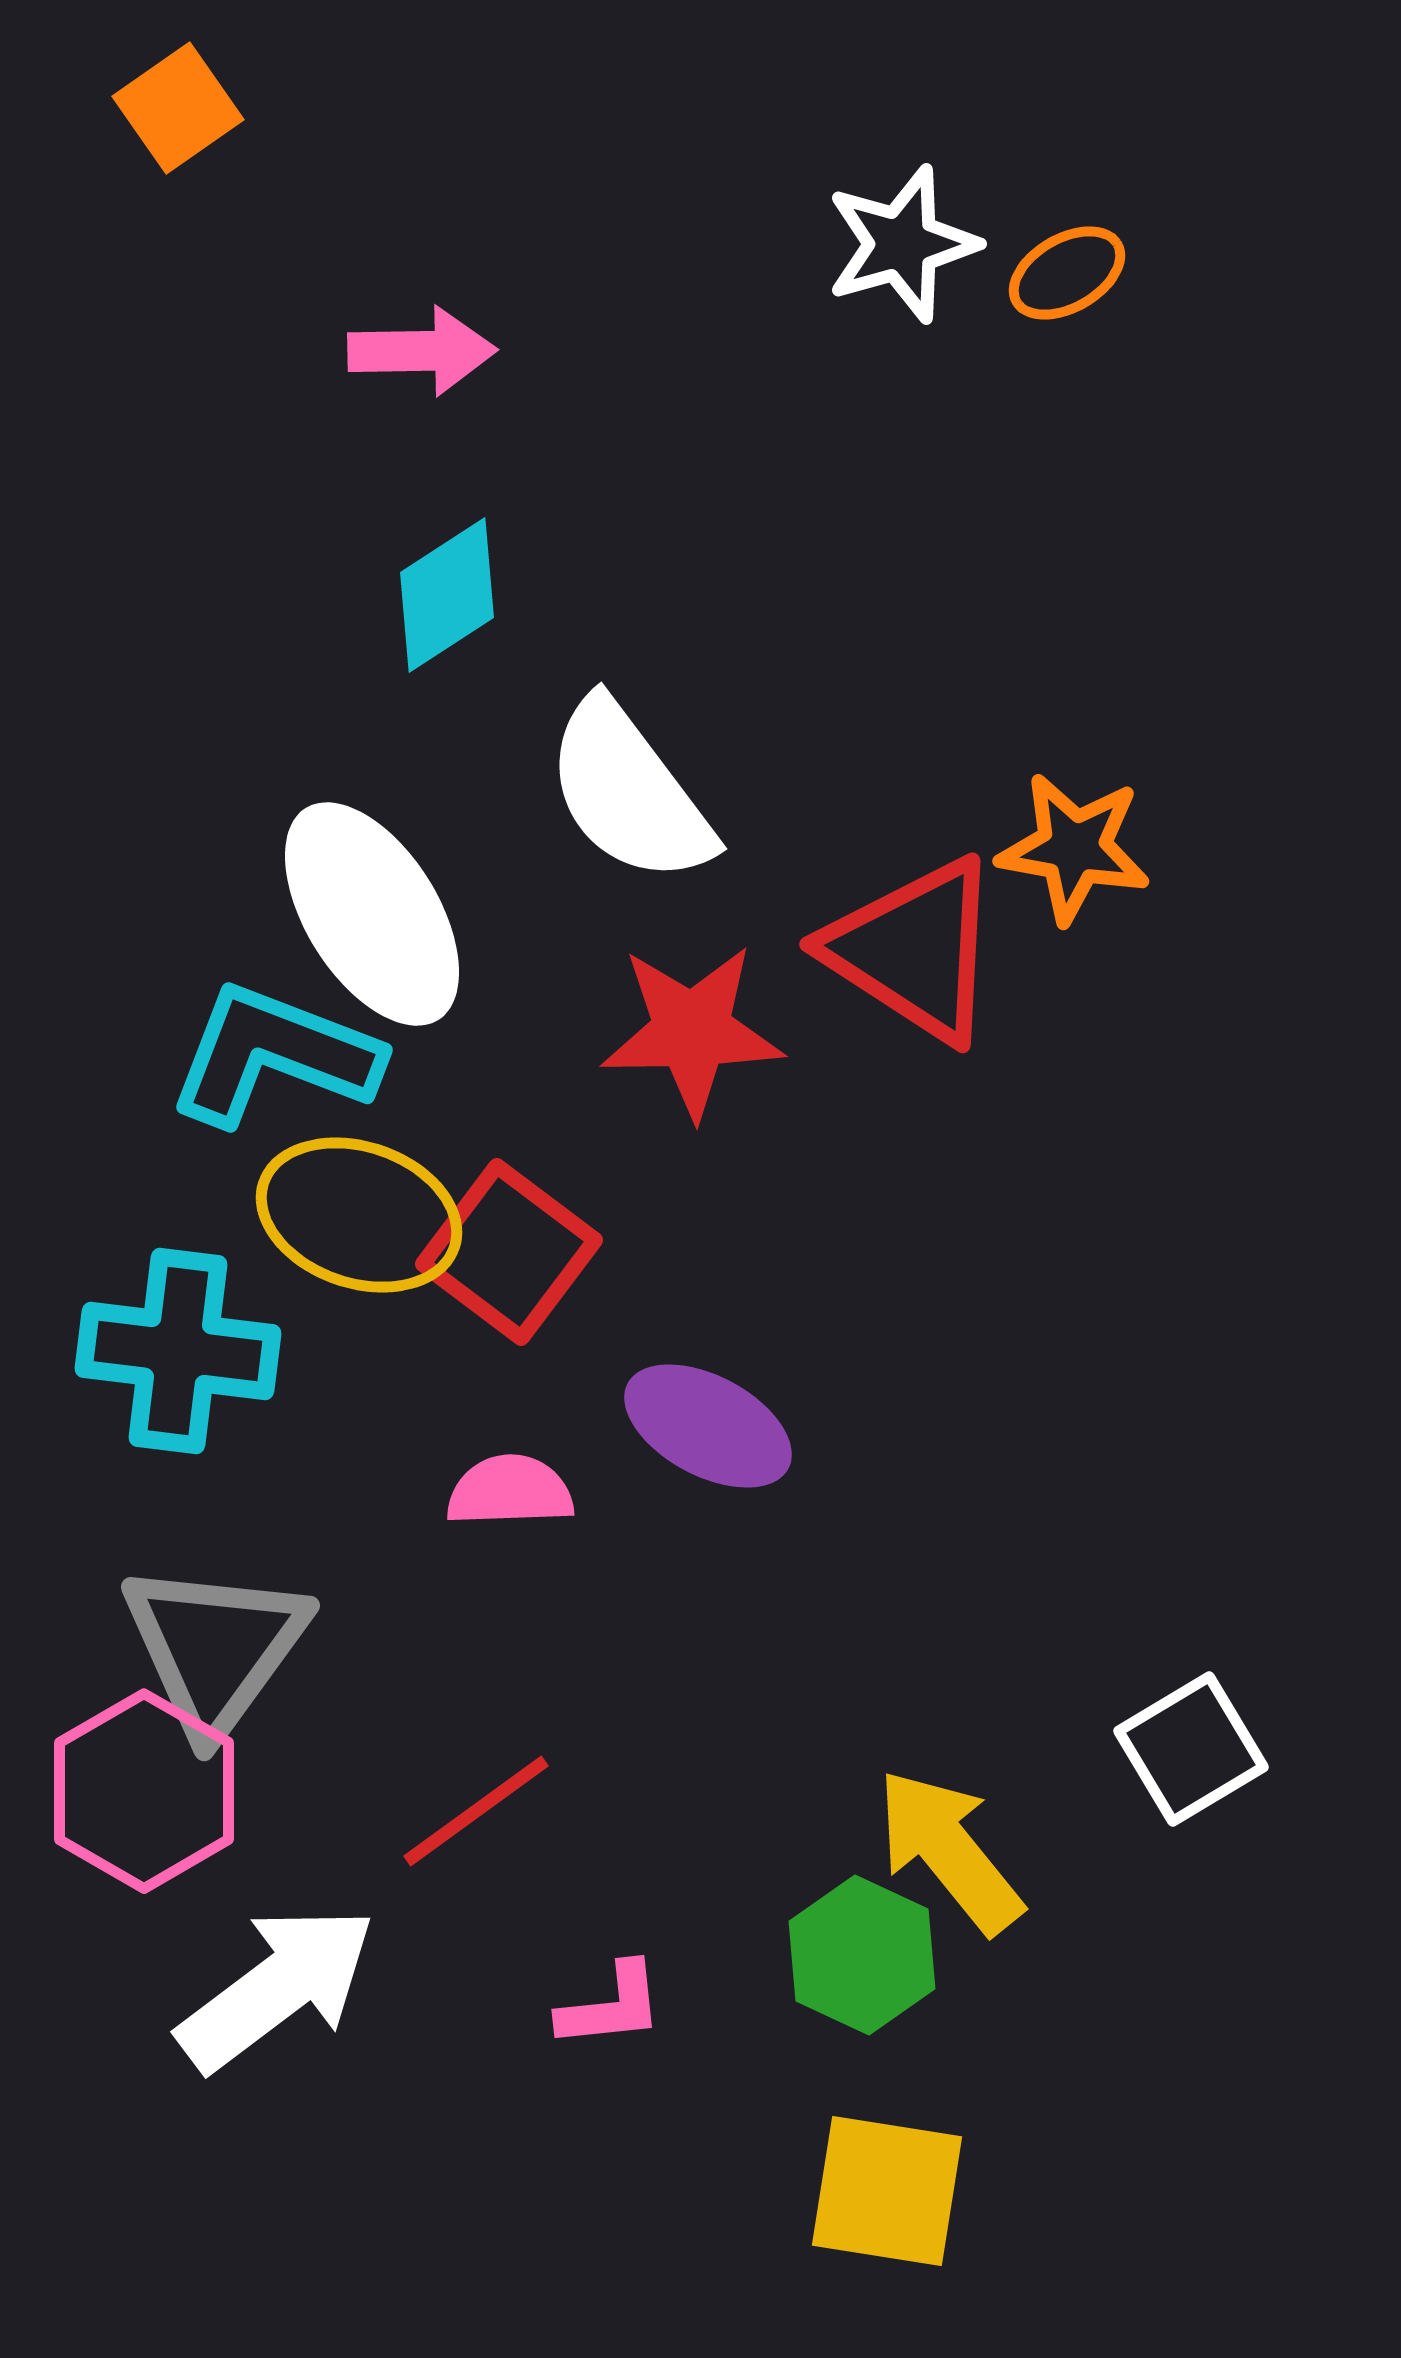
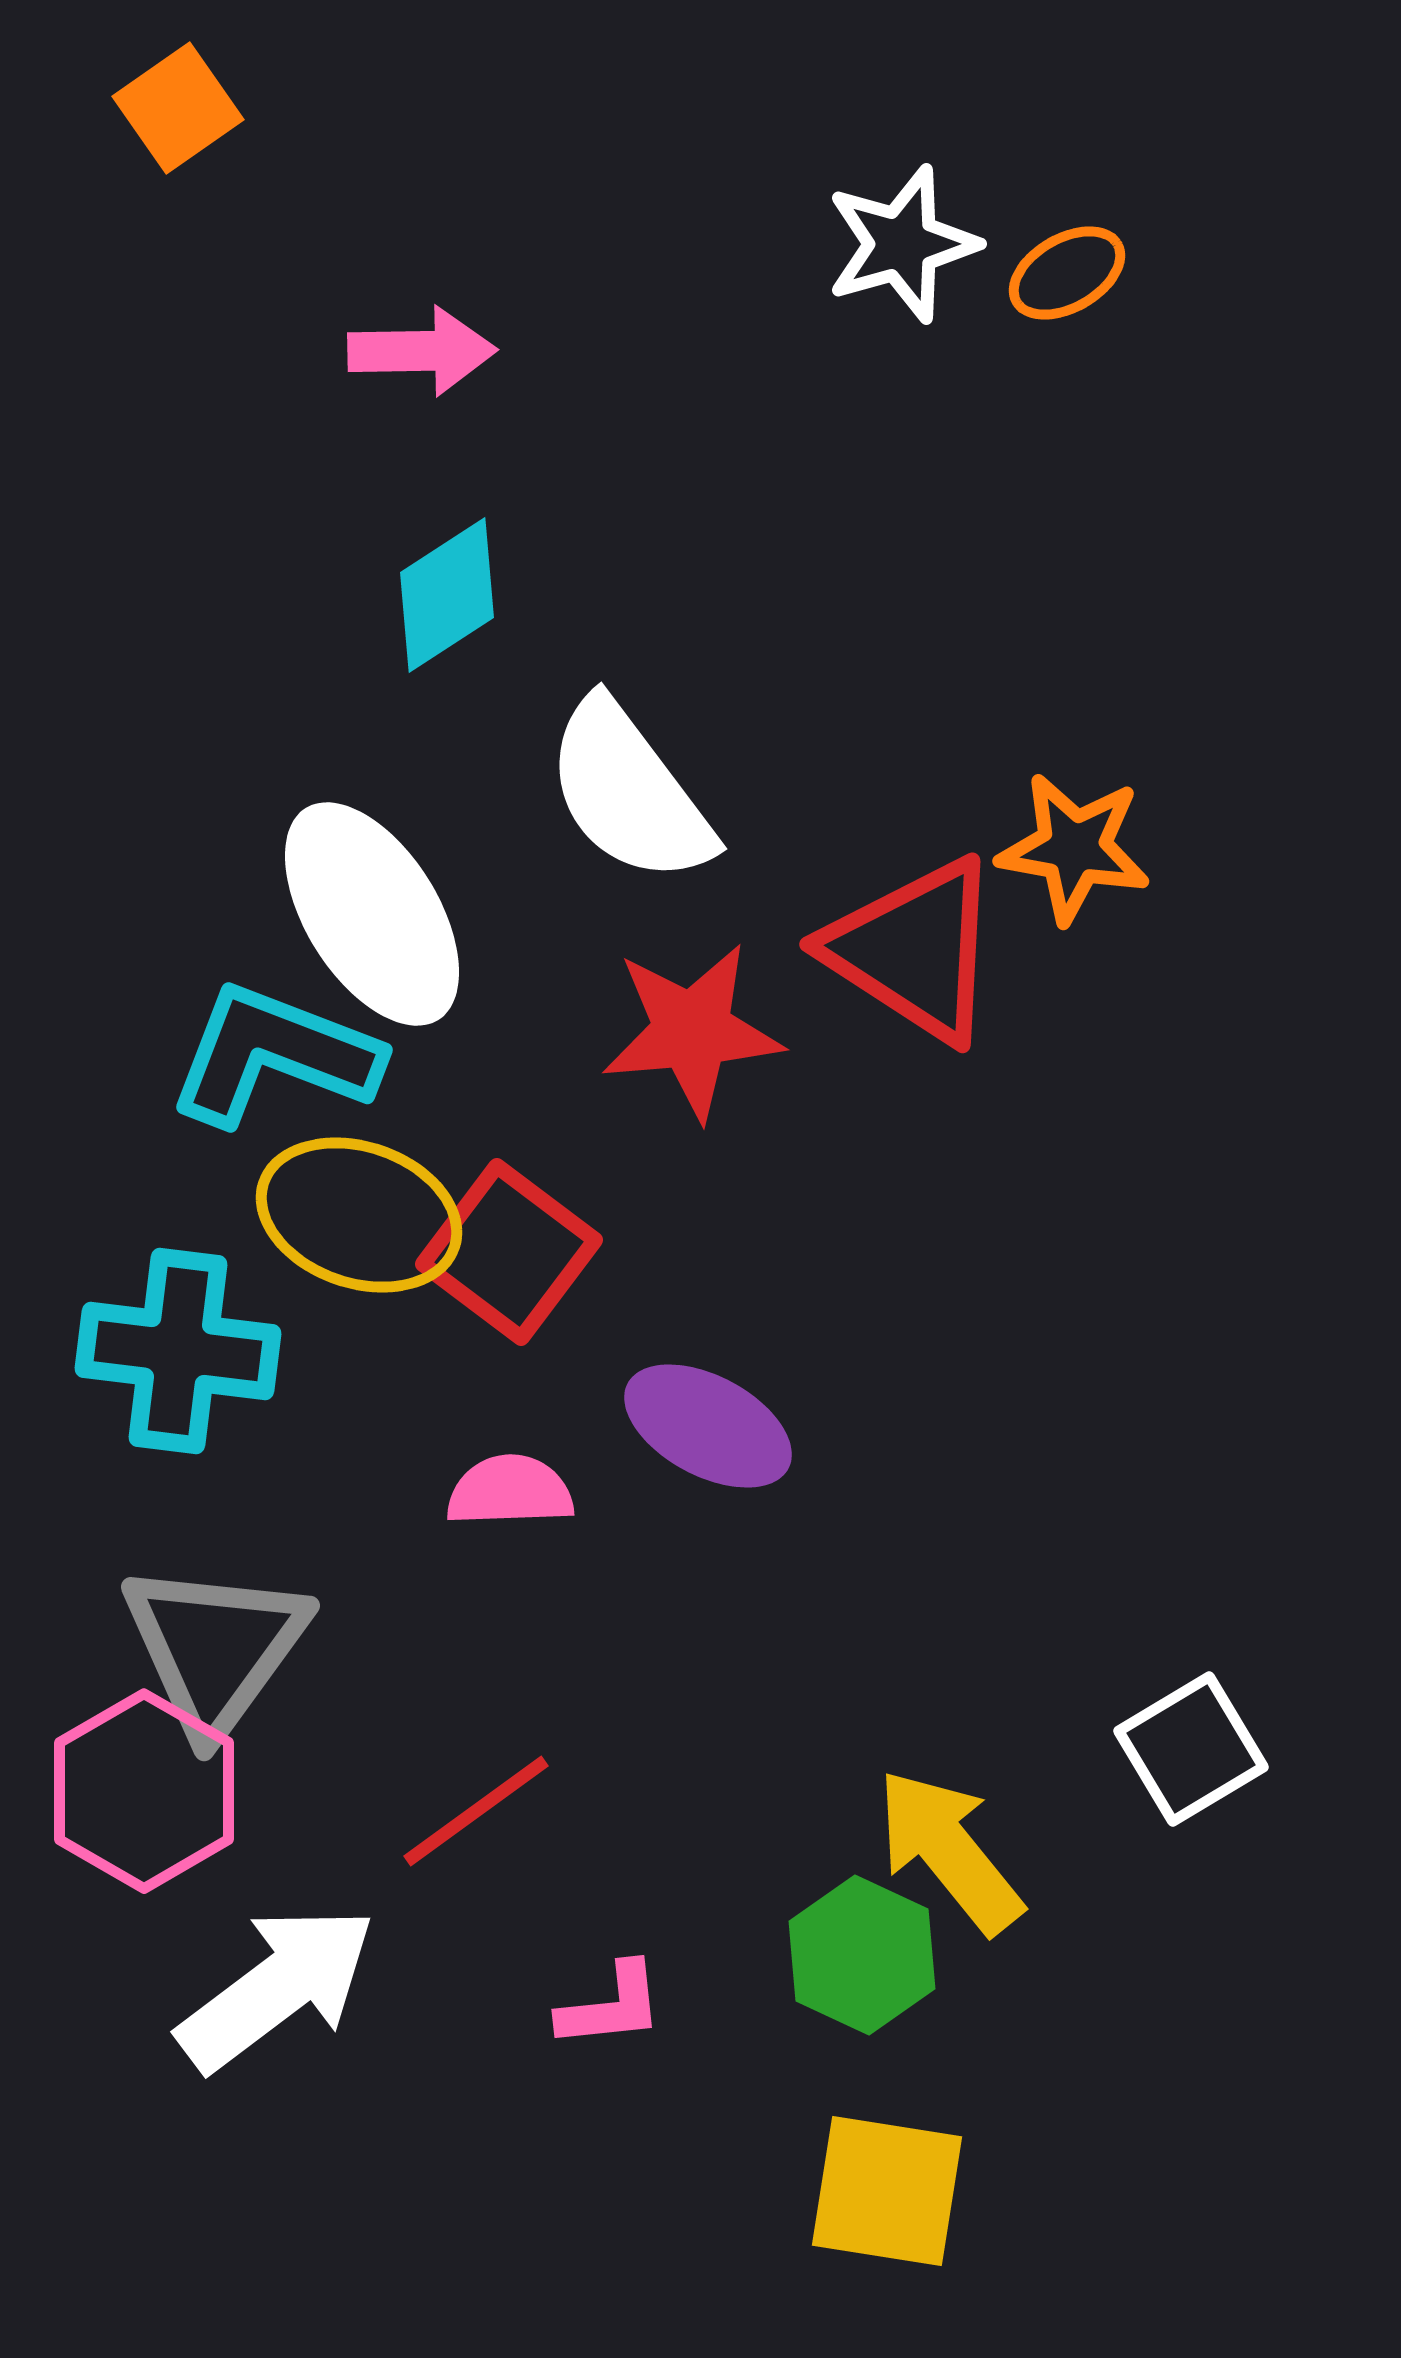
red star: rotated 4 degrees counterclockwise
